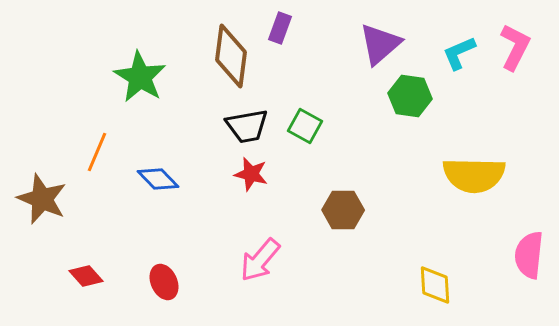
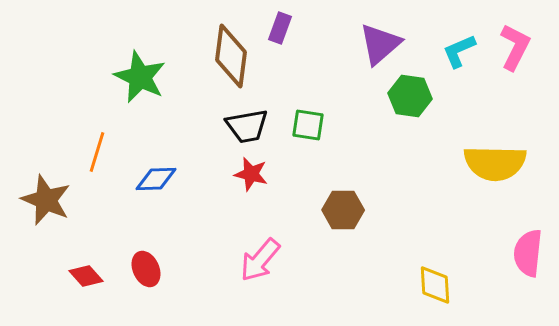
cyan L-shape: moved 2 px up
green star: rotated 6 degrees counterclockwise
green square: moved 3 px right, 1 px up; rotated 20 degrees counterclockwise
orange line: rotated 6 degrees counterclockwise
yellow semicircle: moved 21 px right, 12 px up
blue diamond: moved 2 px left; rotated 48 degrees counterclockwise
brown star: moved 4 px right, 1 px down
pink semicircle: moved 1 px left, 2 px up
red ellipse: moved 18 px left, 13 px up
